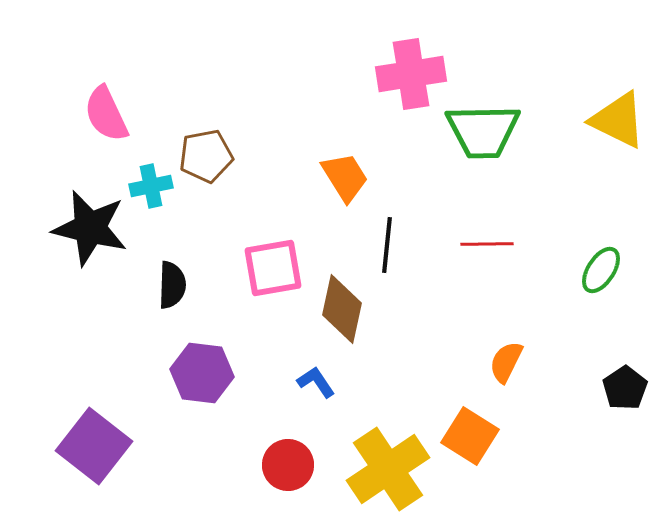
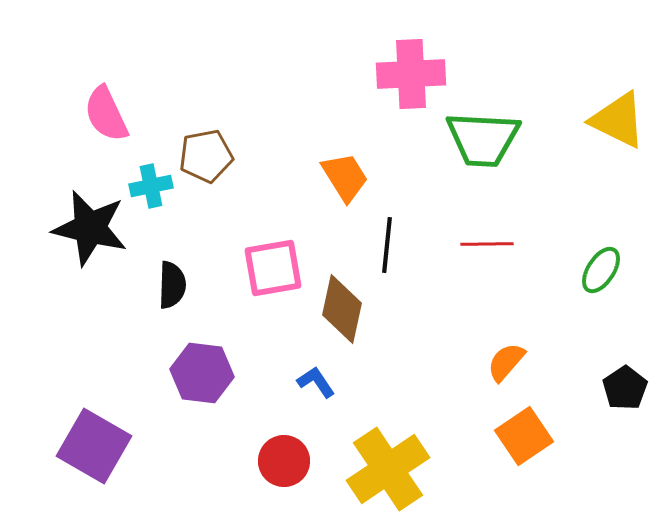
pink cross: rotated 6 degrees clockwise
green trapezoid: moved 8 px down; rotated 4 degrees clockwise
orange semicircle: rotated 15 degrees clockwise
orange square: moved 54 px right; rotated 24 degrees clockwise
purple square: rotated 8 degrees counterclockwise
red circle: moved 4 px left, 4 px up
